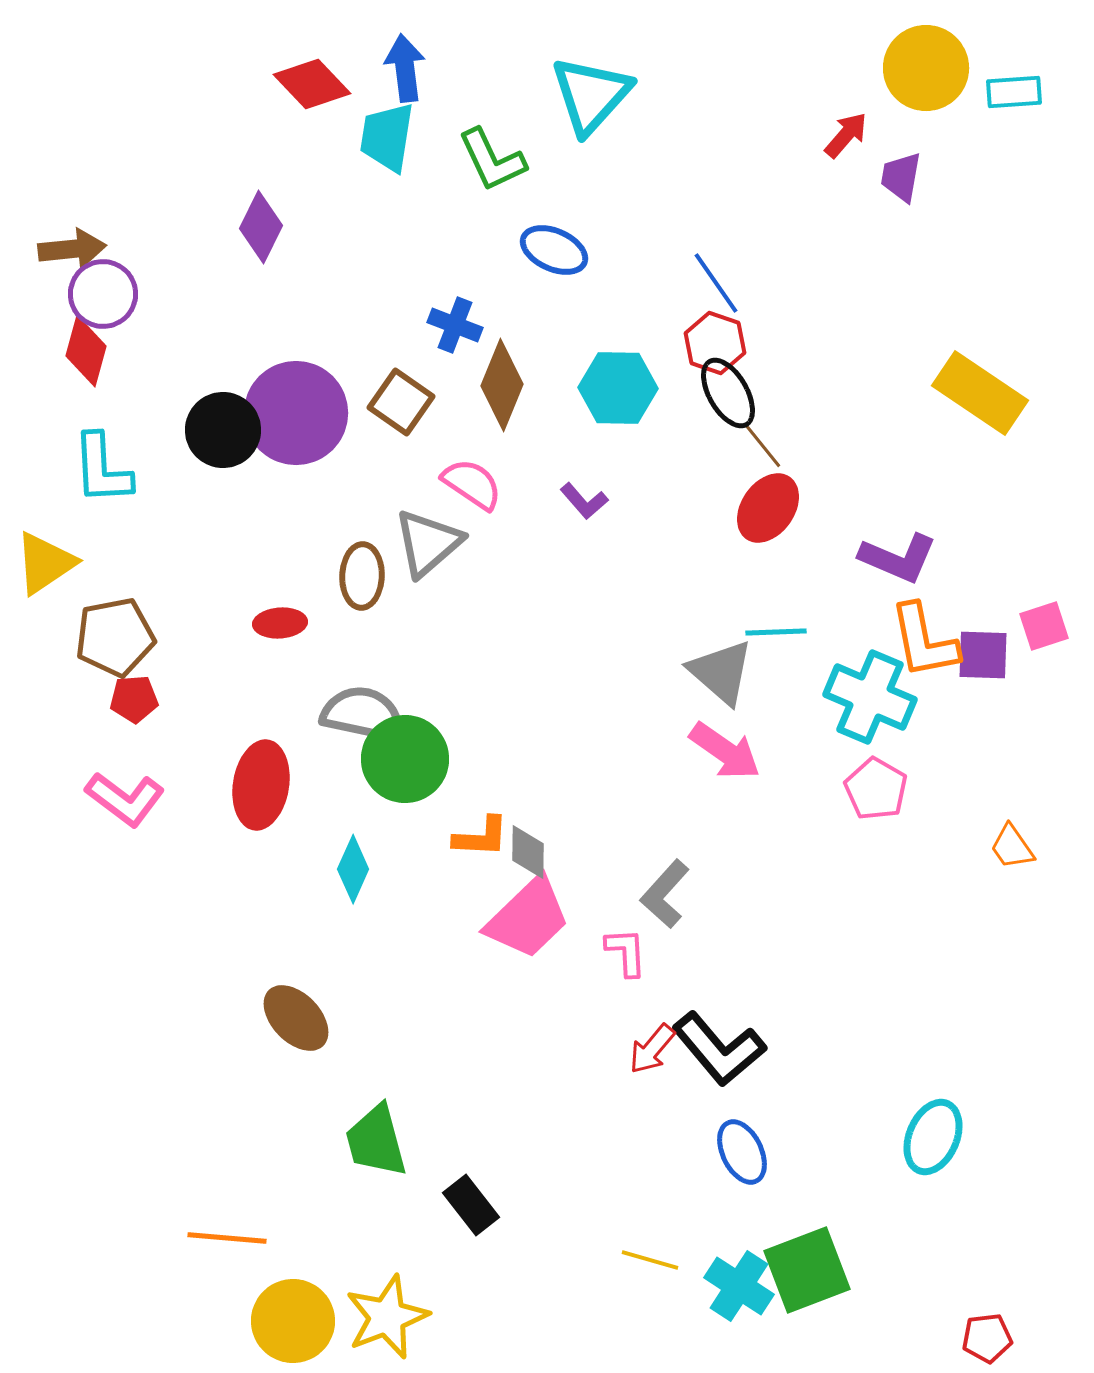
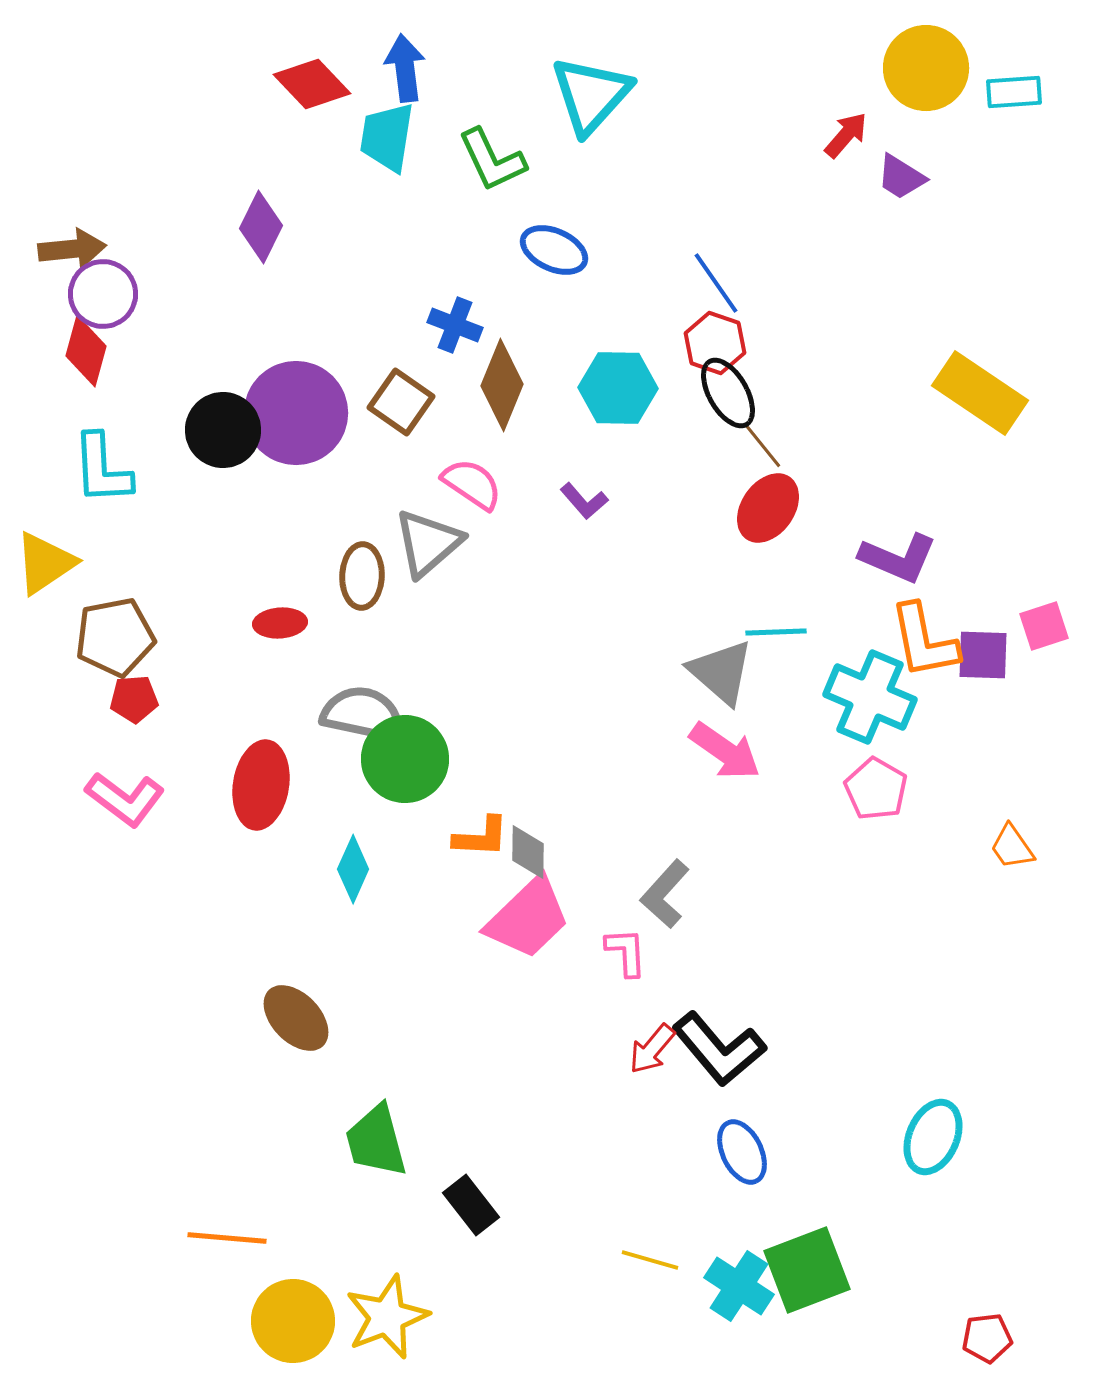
purple trapezoid at (901, 177): rotated 68 degrees counterclockwise
